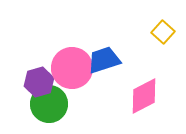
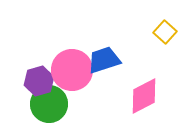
yellow square: moved 2 px right
pink circle: moved 2 px down
purple hexagon: moved 1 px up
